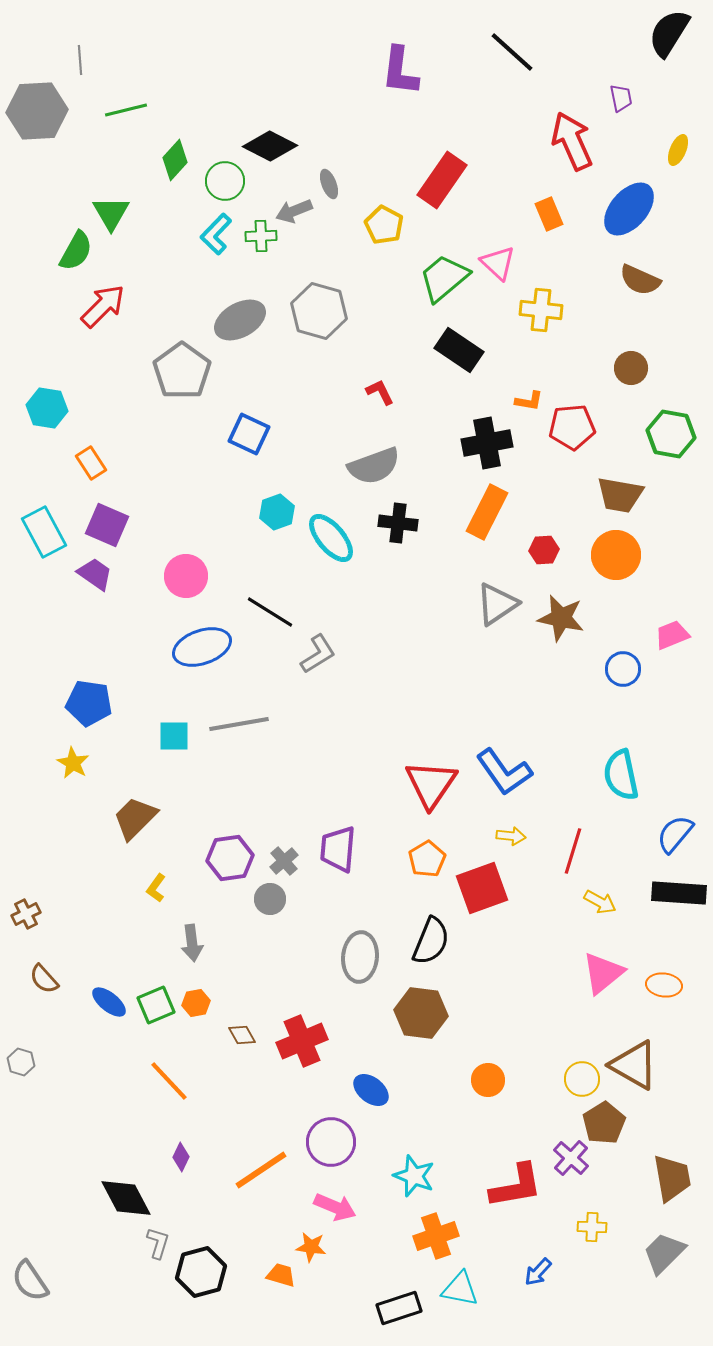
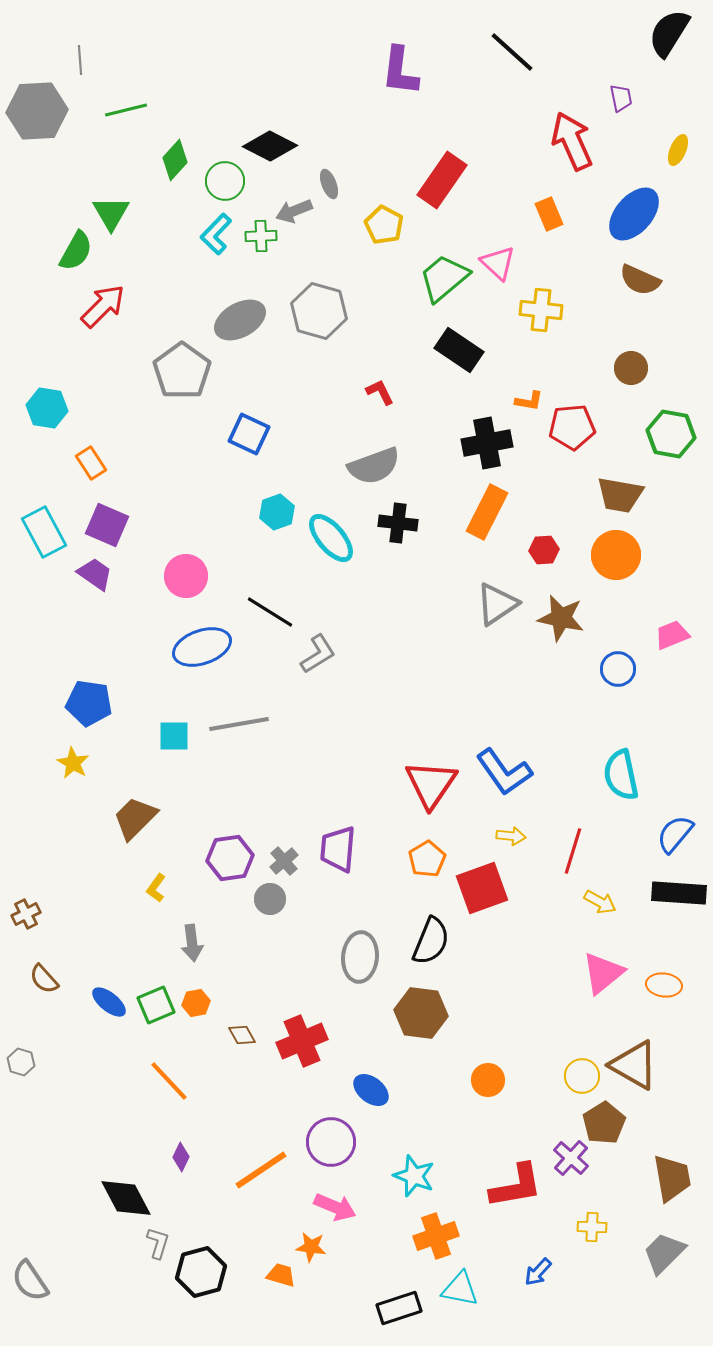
blue ellipse at (629, 209): moved 5 px right, 5 px down
blue circle at (623, 669): moved 5 px left
yellow circle at (582, 1079): moved 3 px up
